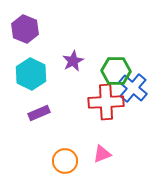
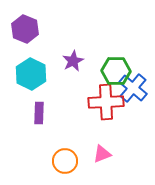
purple rectangle: rotated 65 degrees counterclockwise
